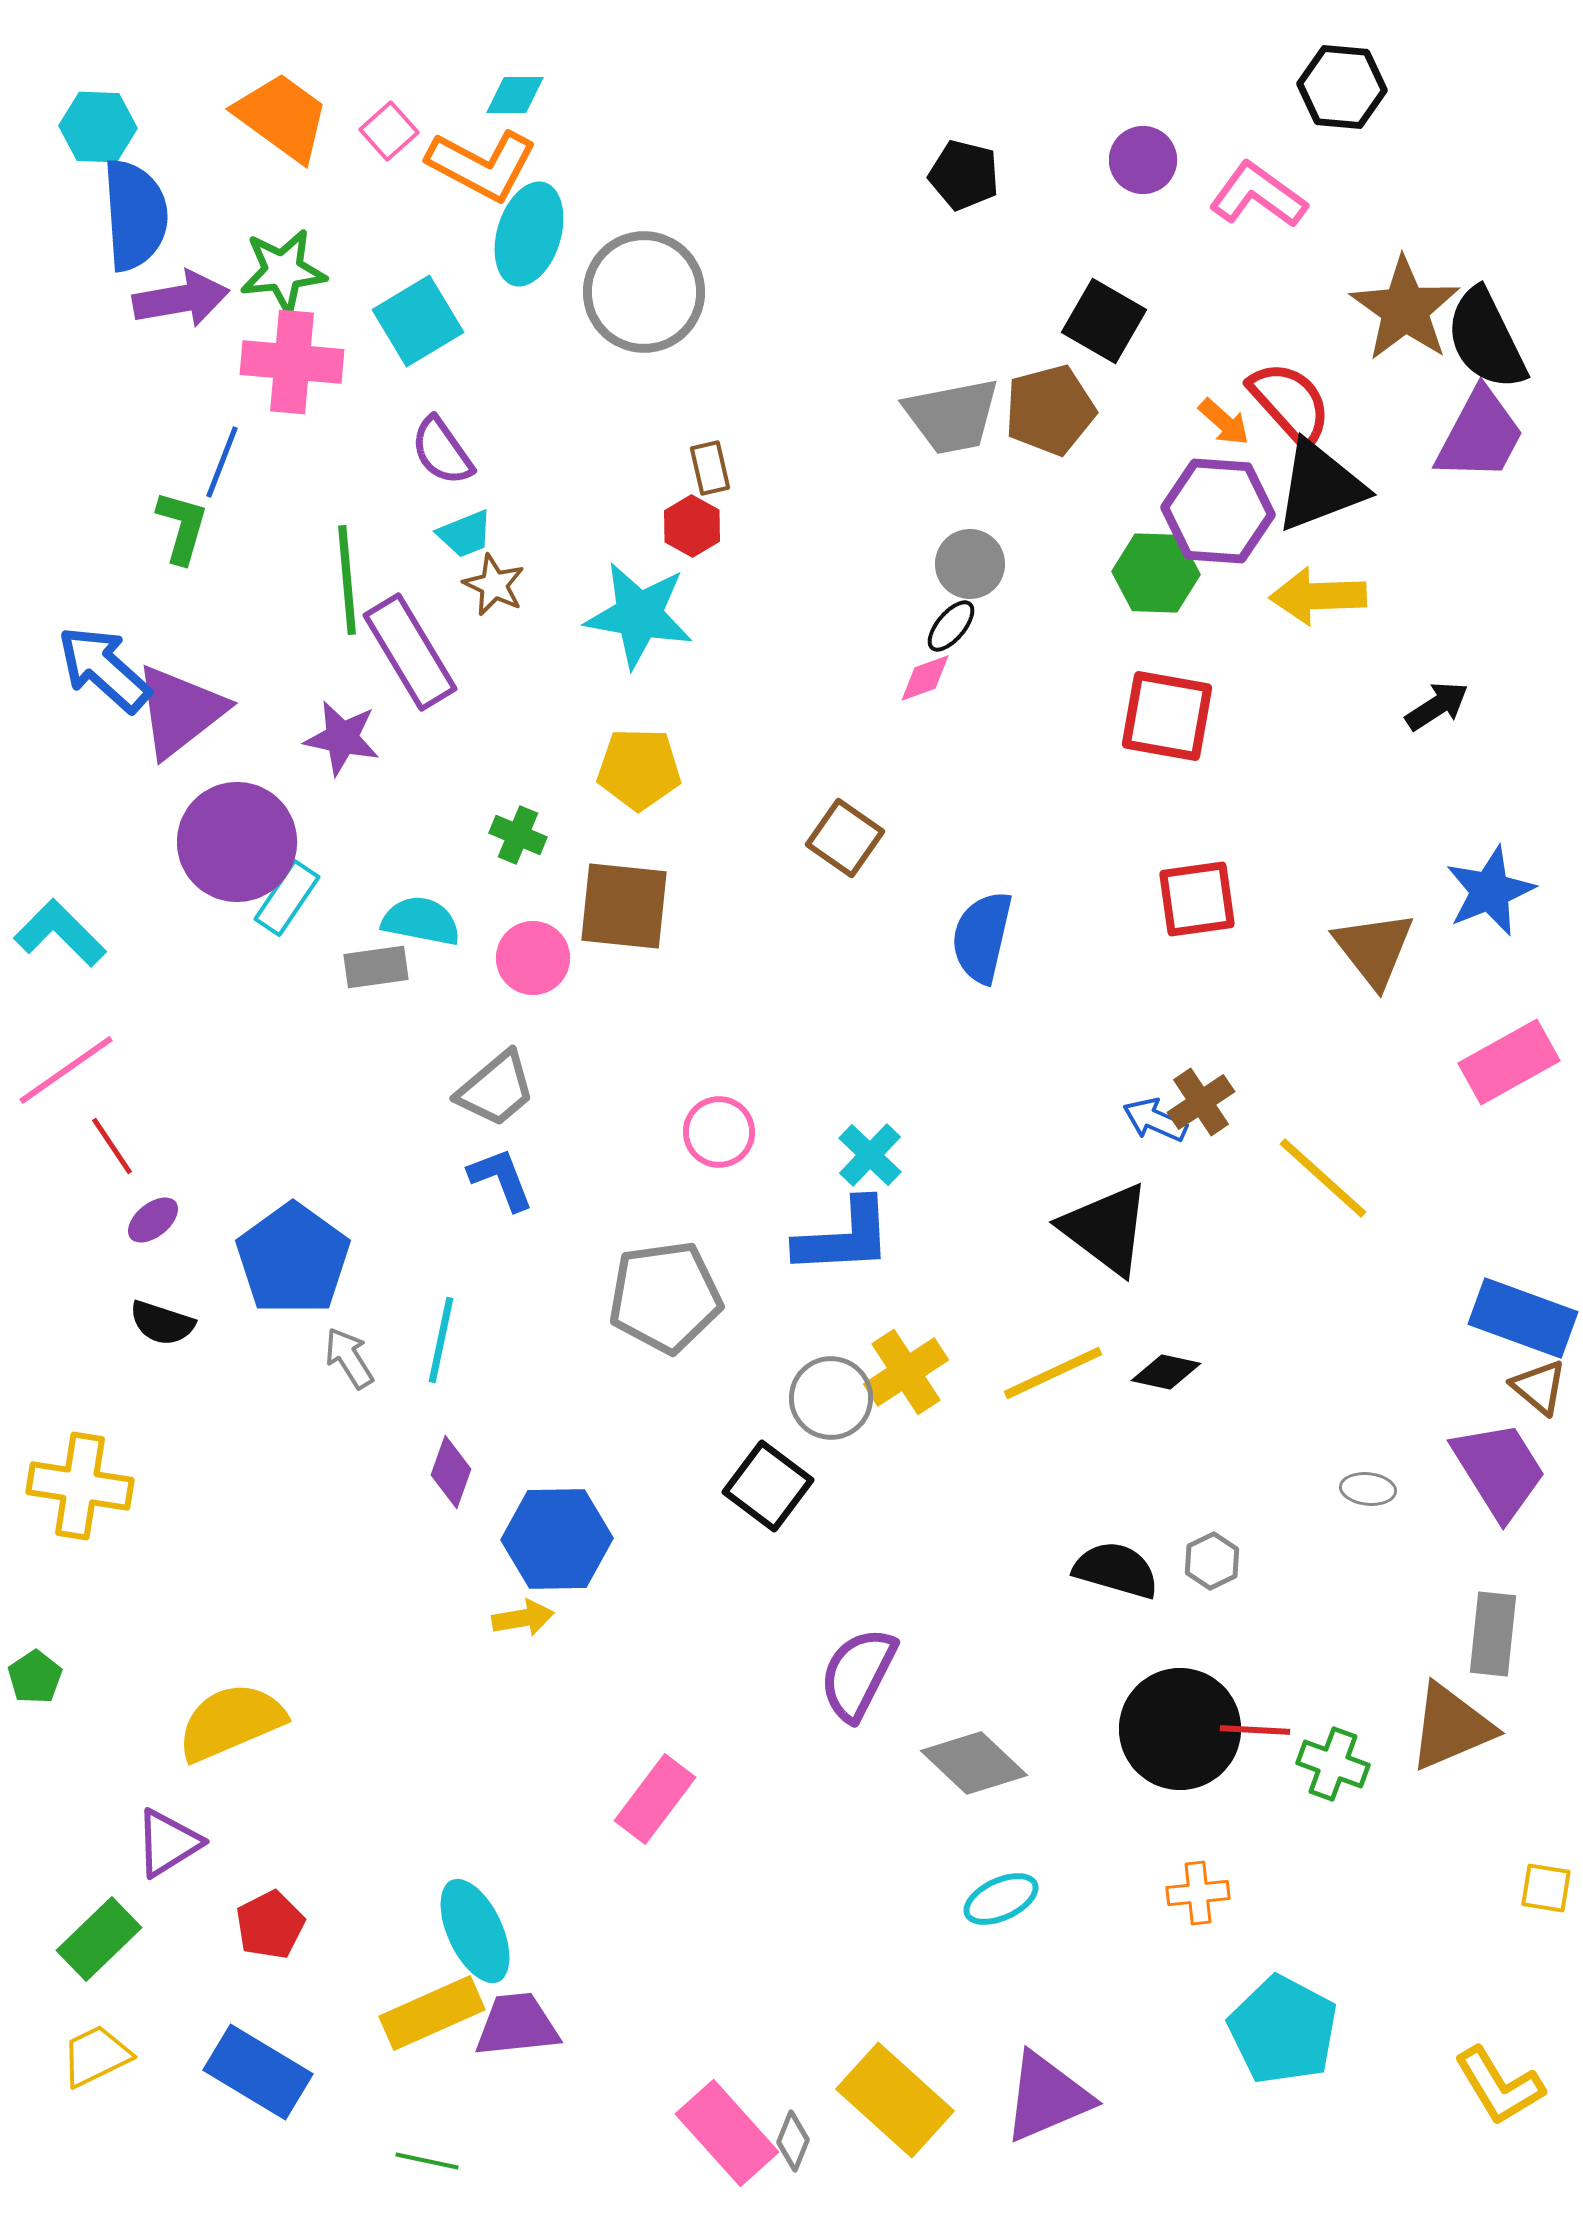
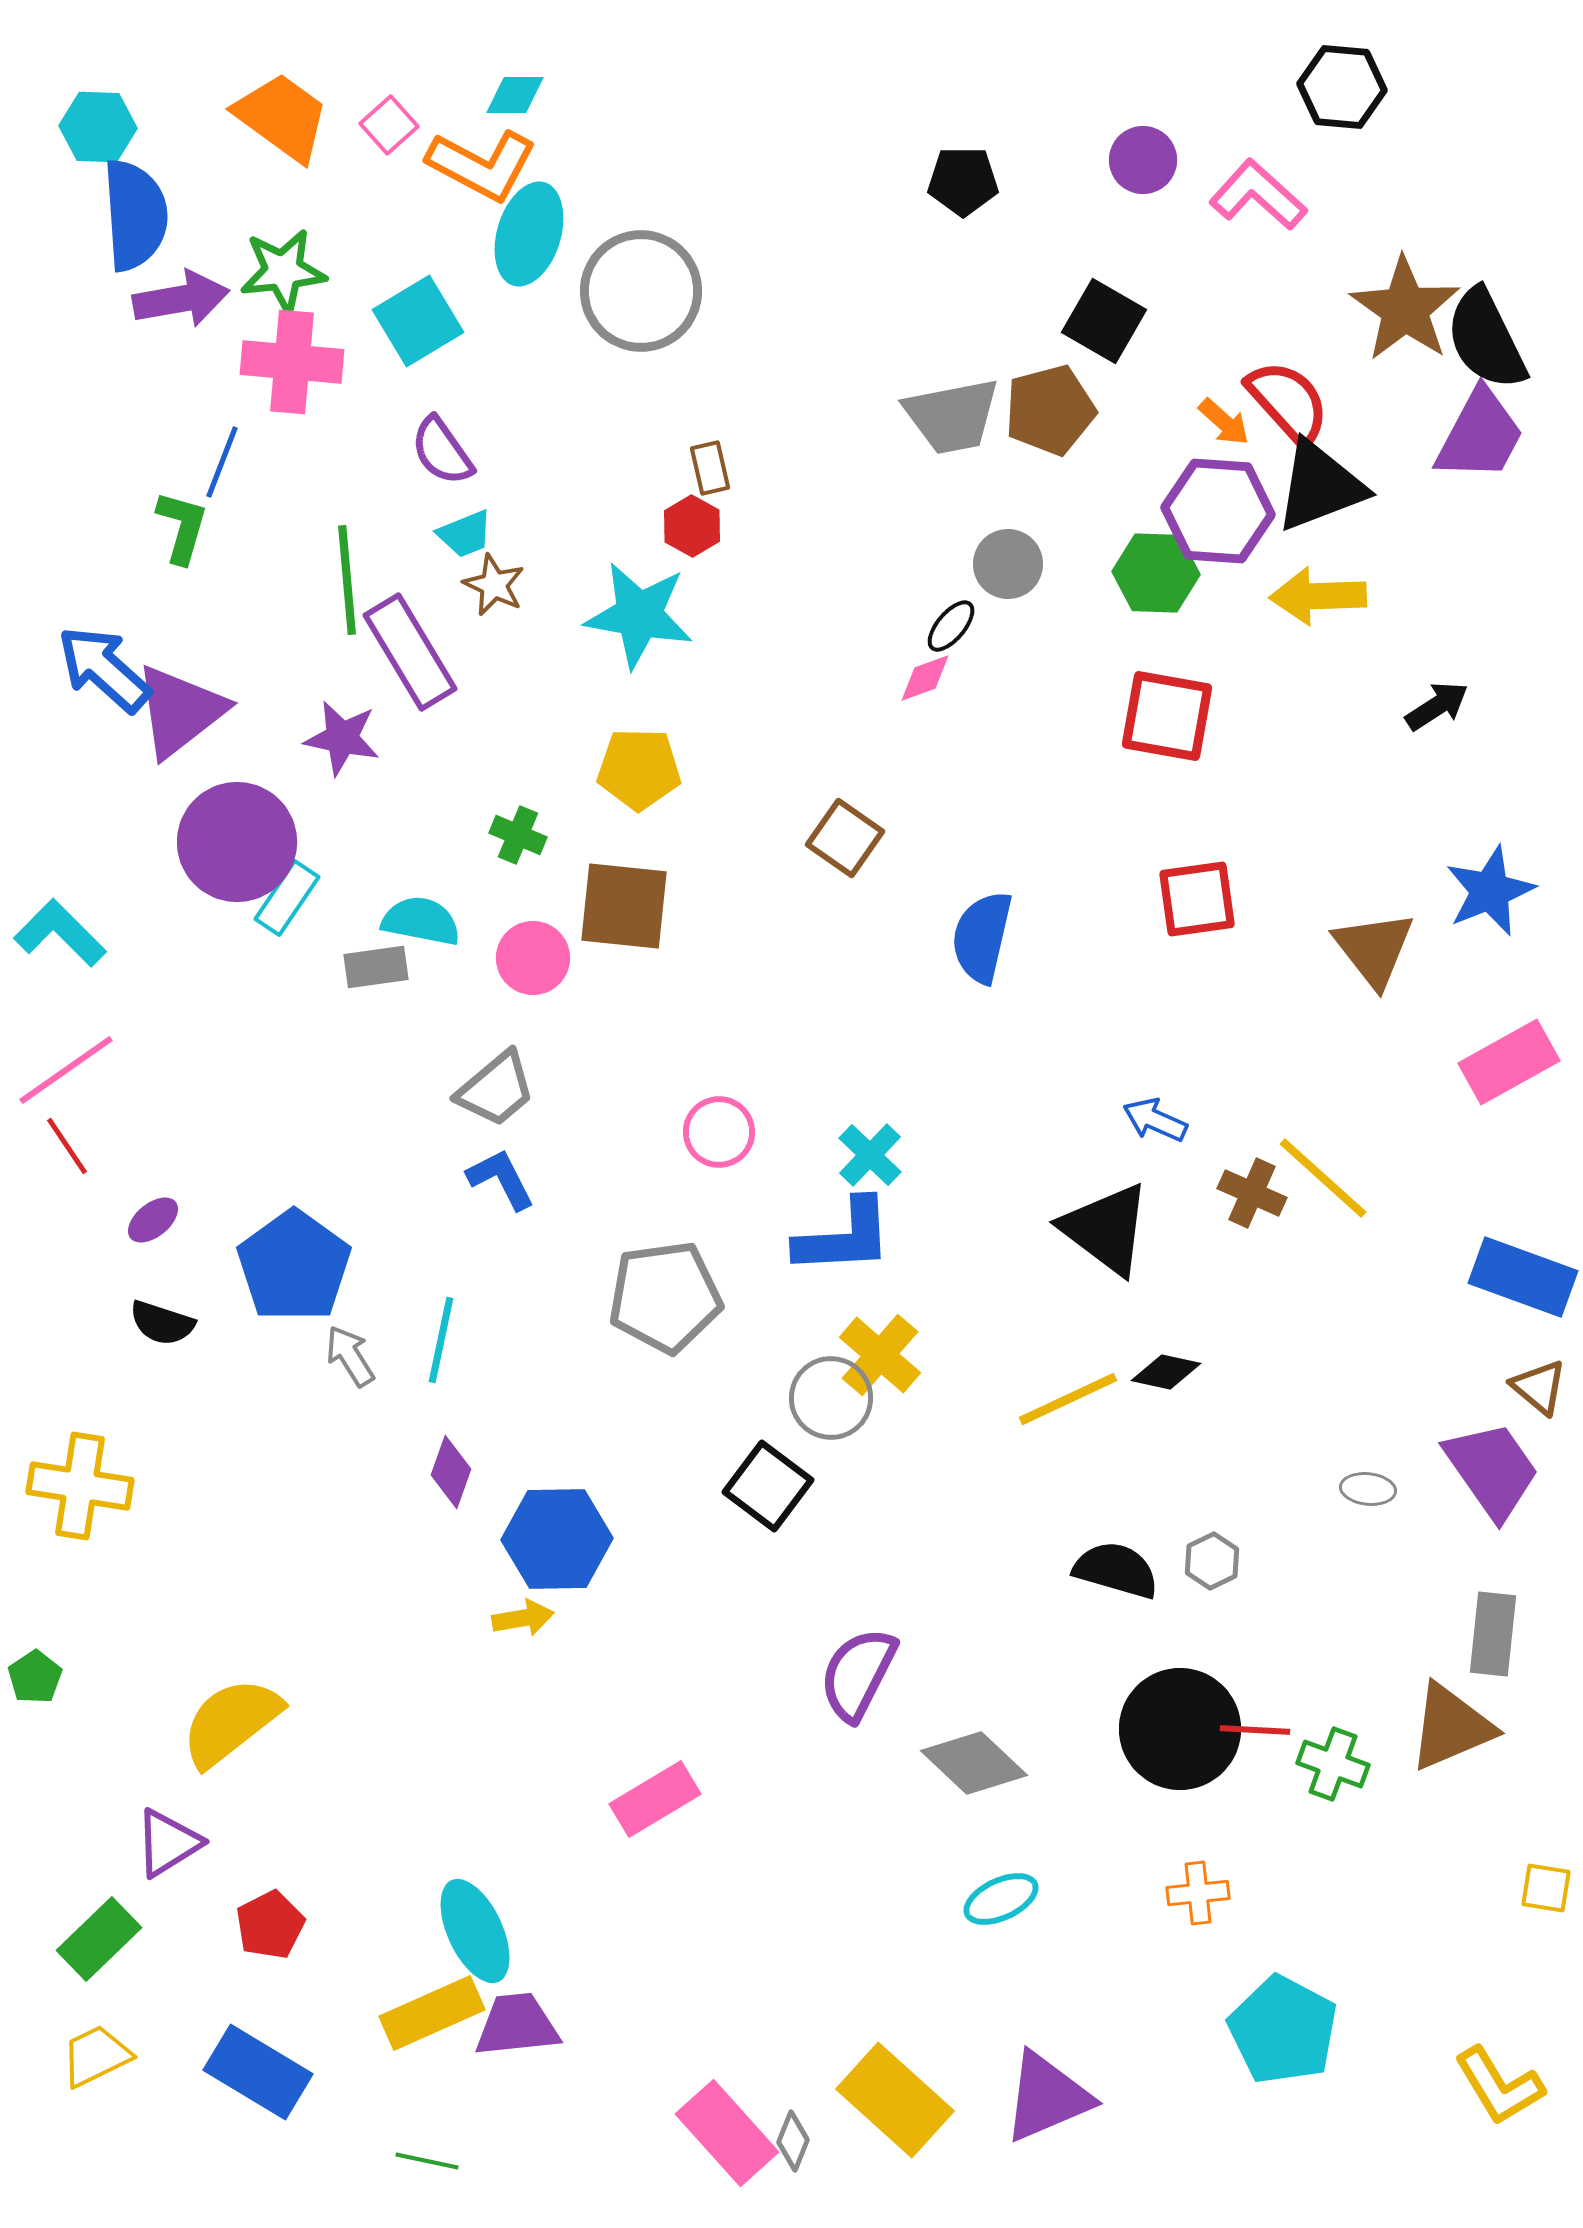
pink square at (389, 131): moved 6 px up
black pentagon at (964, 175): moved 1 px left, 6 px down; rotated 14 degrees counterclockwise
pink L-shape at (1258, 195): rotated 6 degrees clockwise
gray circle at (644, 292): moved 3 px left, 1 px up
red semicircle at (1290, 403): moved 2 px left, 1 px up
gray circle at (970, 564): moved 38 px right
brown cross at (1201, 1102): moved 51 px right, 91 px down; rotated 32 degrees counterclockwise
red line at (112, 1146): moved 45 px left
blue L-shape at (501, 1179): rotated 6 degrees counterclockwise
blue pentagon at (293, 1259): moved 1 px right, 7 px down
blue rectangle at (1523, 1318): moved 41 px up
gray arrow at (349, 1358): moved 1 px right, 2 px up
yellow cross at (906, 1372): moved 26 px left, 17 px up; rotated 16 degrees counterclockwise
yellow line at (1053, 1373): moved 15 px right, 26 px down
purple trapezoid at (1499, 1470): moved 7 px left; rotated 3 degrees counterclockwise
yellow semicircle at (231, 1722): rotated 15 degrees counterclockwise
pink rectangle at (655, 1799): rotated 22 degrees clockwise
